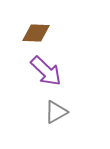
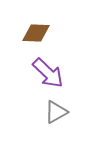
purple arrow: moved 2 px right, 2 px down
